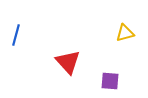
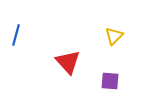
yellow triangle: moved 11 px left, 3 px down; rotated 30 degrees counterclockwise
